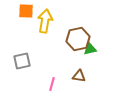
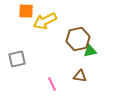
yellow arrow: rotated 125 degrees counterclockwise
green triangle: moved 2 px down
gray square: moved 5 px left, 2 px up
brown triangle: moved 1 px right
pink line: rotated 40 degrees counterclockwise
